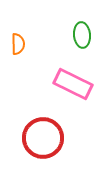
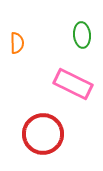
orange semicircle: moved 1 px left, 1 px up
red circle: moved 4 px up
